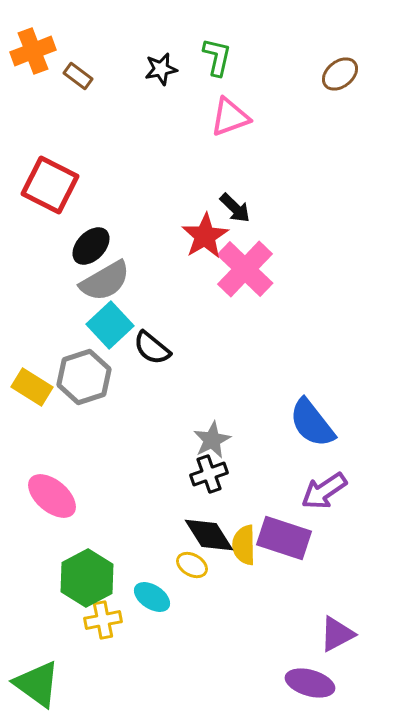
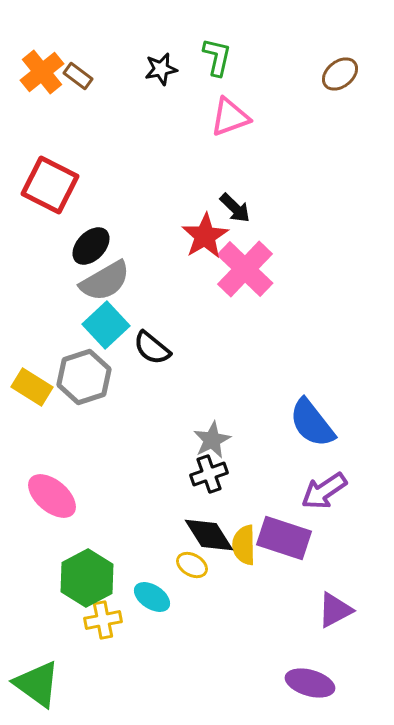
orange cross: moved 9 px right, 21 px down; rotated 18 degrees counterclockwise
cyan square: moved 4 px left
purple triangle: moved 2 px left, 24 px up
